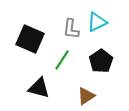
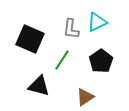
black triangle: moved 2 px up
brown triangle: moved 1 px left, 1 px down
